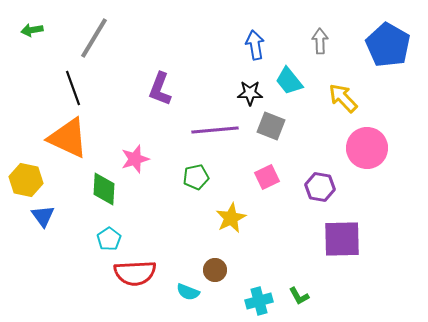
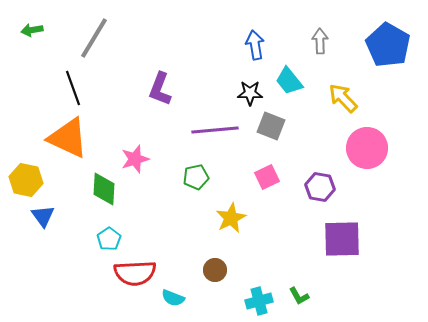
cyan semicircle: moved 15 px left, 6 px down
